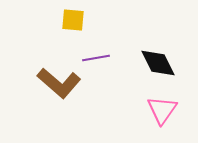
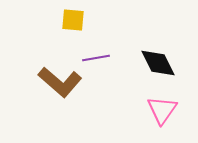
brown L-shape: moved 1 px right, 1 px up
